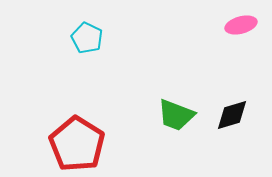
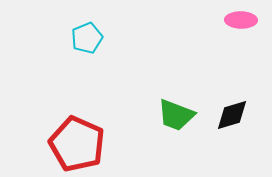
pink ellipse: moved 5 px up; rotated 16 degrees clockwise
cyan pentagon: rotated 24 degrees clockwise
red pentagon: rotated 8 degrees counterclockwise
